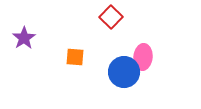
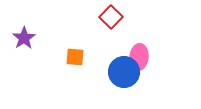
pink ellipse: moved 4 px left
